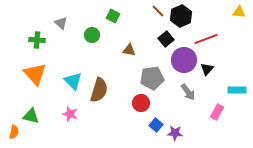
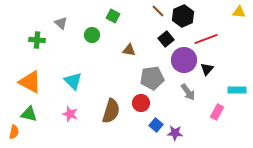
black hexagon: moved 2 px right
orange triangle: moved 5 px left, 8 px down; rotated 20 degrees counterclockwise
brown semicircle: moved 12 px right, 21 px down
green triangle: moved 2 px left, 2 px up
